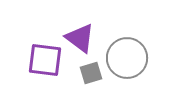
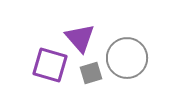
purple triangle: rotated 12 degrees clockwise
purple square: moved 5 px right, 5 px down; rotated 9 degrees clockwise
